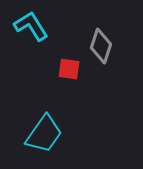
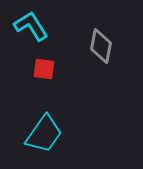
gray diamond: rotated 8 degrees counterclockwise
red square: moved 25 px left
